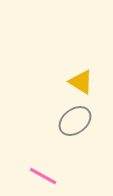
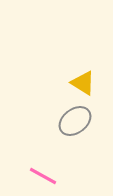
yellow triangle: moved 2 px right, 1 px down
